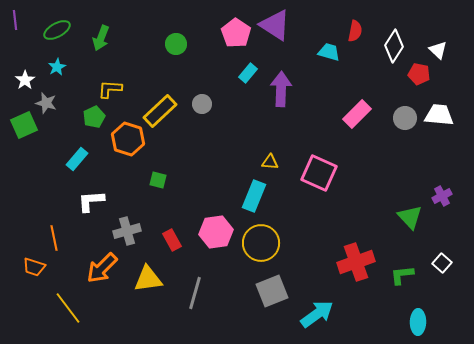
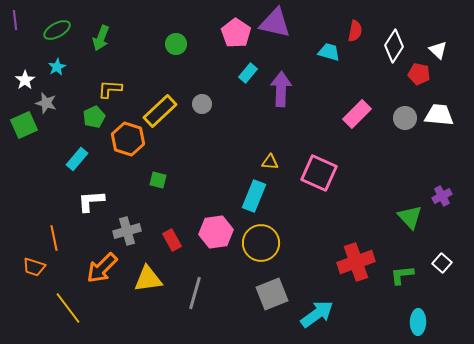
purple triangle at (275, 25): moved 2 px up; rotated 20 degrees counterclockwise
gray square at (272, 291): moved 3 px down
